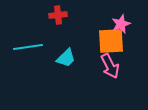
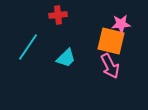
pink star: rotated 18 degrees clockwise
orange square: rotated 16 degrees clockwise
cyan line: rotated 48 degrees counterclockwise
